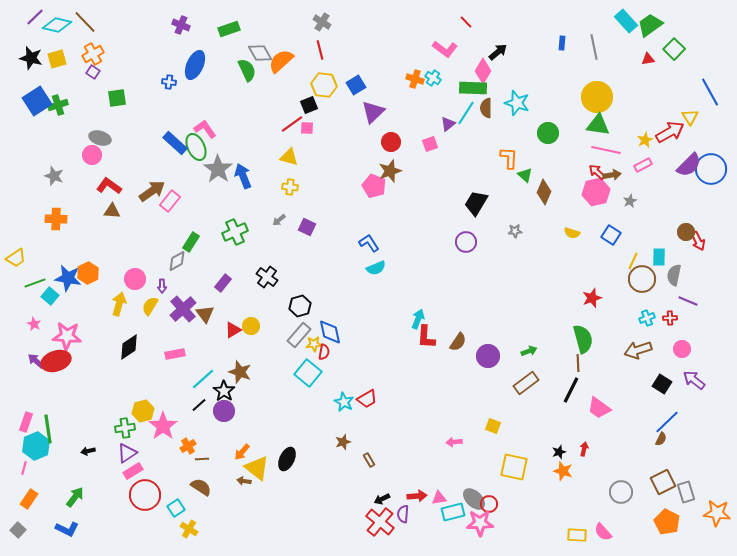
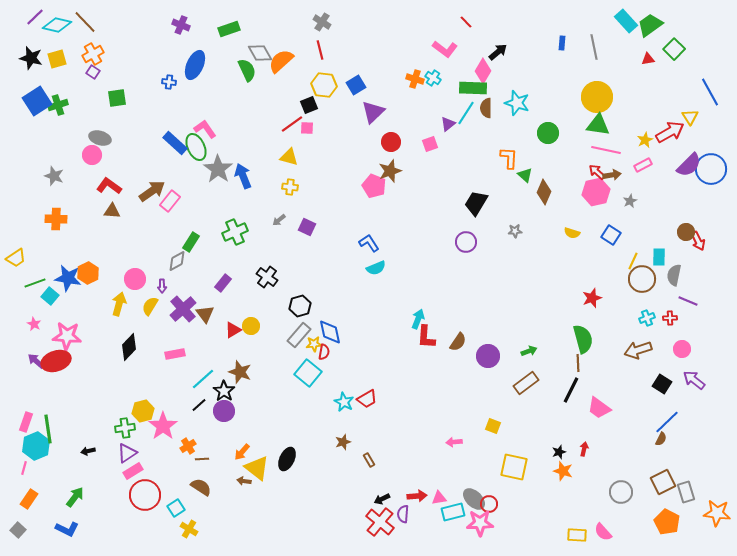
black diamond at (129, 347): rotated 12 degrees counterclockwise
